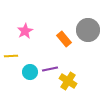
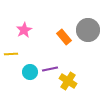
pink star: moved 1 px left, 1 px up
orange rectangle: moved 2 px up
yellow line: moved 2 px up
